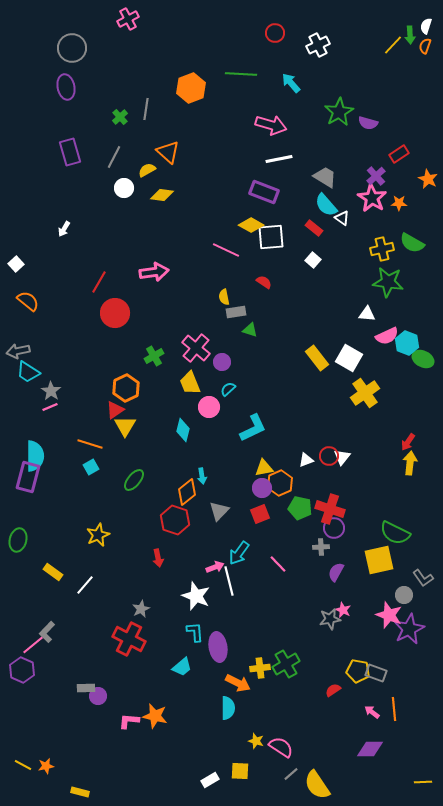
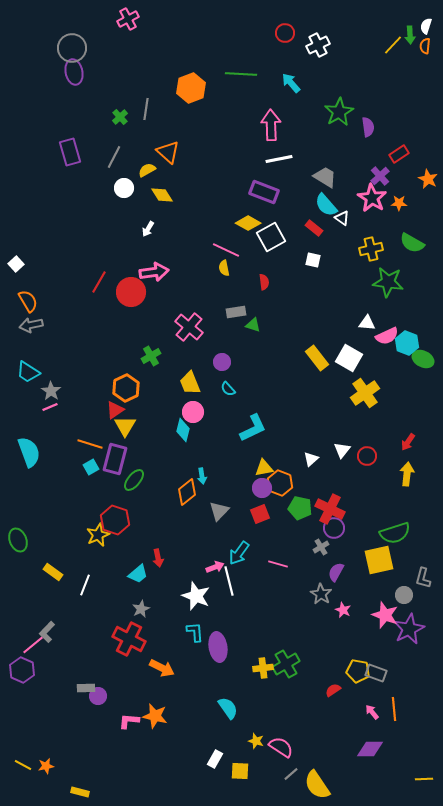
red circle at (275, 33): moved 10 px right
orange semicircle at (425, 46): rotated 14 degrees counterclockwise
purple ellipse at (66, 87): moved 8 px right, 15 px up
purple semicircle at (368, 123): moved 4 px down; rotated 114 degrees counterclockwise
pink arrow at (271, 125): rotated 108 degrees counterclockwise
purple cross at (376, 176): moved 4 px right
yellow diamond at (162, 195): rotated 50 degrees clockwise
yellow diamond at (251, 225): moved 3 px left, 2 px up
white arrow at (64, 229): moved 84 px right
white square at (271, 237): rotated 24 degrees counterclockwise
yellow cross at (382, 249): moved 11 px left
white square at (313, 260): rotated 28 degrees counterclockwise
red semicircle at (264, 282): rotated 49 degrees clockwise
yellow semicircle at (224, 297): moved 29 px up
orange semicircle at (28, 301): rotated 20 degrees clockwise
red circle at (115, 313): moved 16 px right, 21 px up
white triangle at (367, 314): moved 9 px down
green triangle at (250, 330): moved 3 px right, 5 px up
pink cross at (196, 348): moved 7 px left, 21 px up
gray arrow at (18, 351): moved 13 px right, 26 px up
green cross at (154, 356): moved 3 px left
cyan semicircle at (228, 389): rotated 91 degrees counterclockwise
pink circle at (209, 407): moved 16 px left, 5 px down
cyan semicircle at (35, 456): moved 6 px left, 4 px up; rotated 20 degrees counterclockwise
red circle at (329, 456): moved 38 px right
white triangle at (342, 457): moved 7 px up
white triangle at (306, 460): moved 5 px right, 1 px up; rotated 21 degrees counterclockwise
yellow arrow at (410, 463): moved 3 px left, 11 px down
purple rectangle at (28, 477): moved 87 px right, 18 px up
orange hexagon at (280, 483): rotated 15 degrees counterclockwise
red cross at (330, 509): rotated 8 degrees clockwise
red hexagon at (175, 520): moved 60 px left
green semicircle at (395, 533): rotated 44 degrees counterclockwise
green ellipse at (18, 540): rotated 35 degrees counterclockwise
gray cross at (321, 547): rotated 28 degrees counterclockwise
pink line at (278, 564): rotated 30 degrees counterclockwise
gray L-shape at (423, 578): rotated 50 degrees clockwise
white line at (85, 585): rotated 20 degrees counterclockwise
pink star at (389, 615): moved 4 px left
gray star at (330, 619): moved 9 px left, 25 px up; rotated 30 degrees counterclockwise
cyan trapezoid at (182, 667): moved 44 px left, 93 px up
yellow cross at (260, 668): moved 3 px right
orange arrow at (238, 683): moved 76 px left, 15 px up
cyan semicircle at (228, 708): rotated 35 degrees counterclockwise
pink arrow at (372, 712): rotated 14 degrees clockwise
white rectangle at (210, 780): moved 5 px right, 21 px up; rotated 30 degrees counterclockwise
yellow line at (423, 782): moved 1 px right, 3 px up
